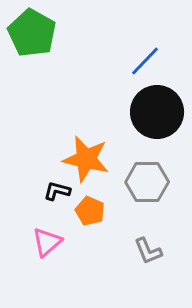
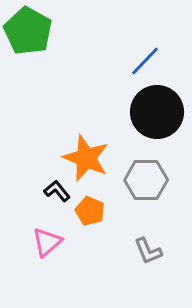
green pentagon: moved 4 px left, 2 px up
orange star: moved 1 px up; rotated 9 degrees clockwise
gray hexagon: moved 1 px left, 2 px up
black L-shape: rotated 36 degrees clockwise
